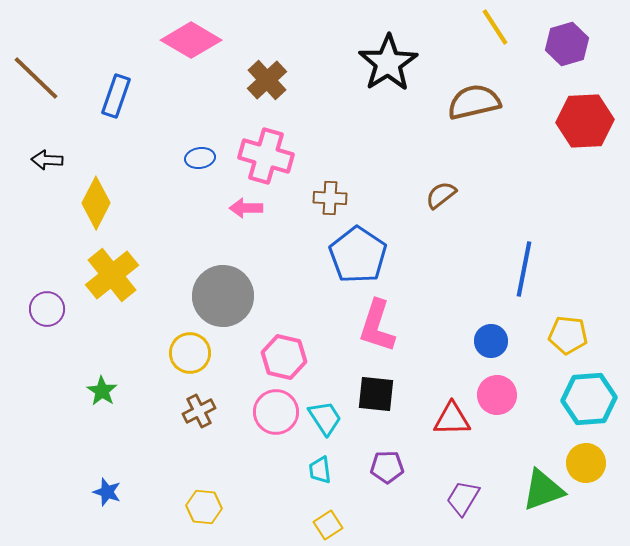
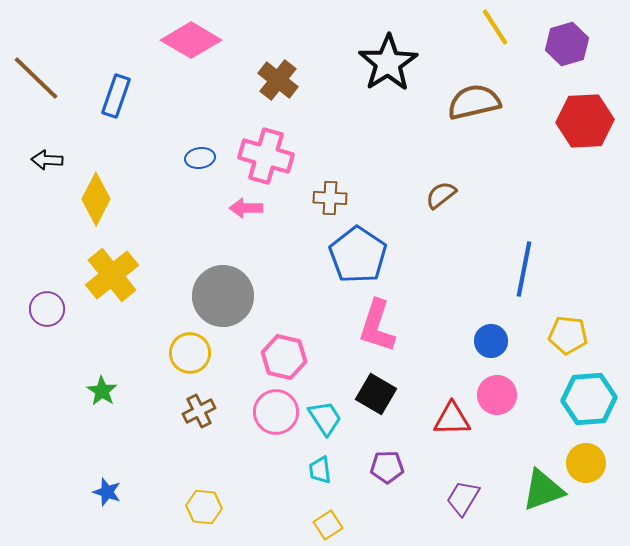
brown cross at (267, 80): moved 11 px right; rotated 9 degrees counterclockwise
yellow diamond at (96, 203): moved 4 px up
black square at (376, 394): rotated 24 degrees clockwise
